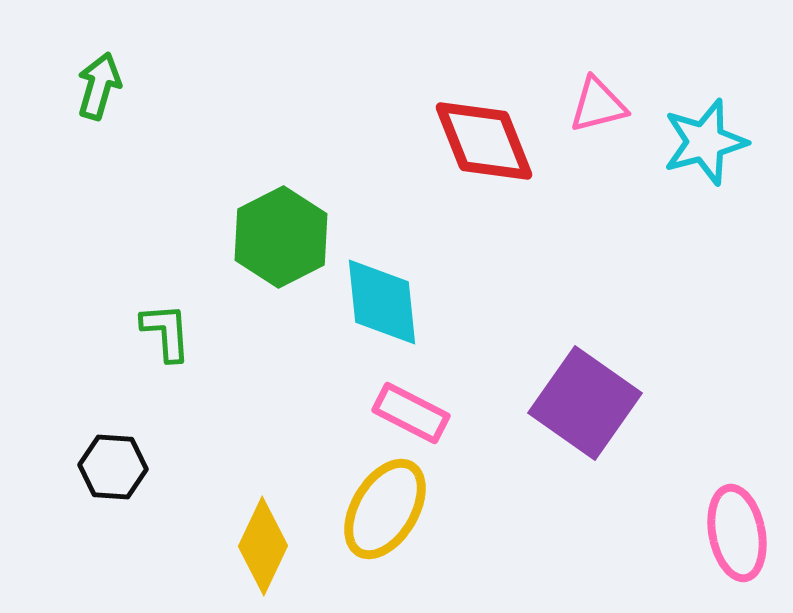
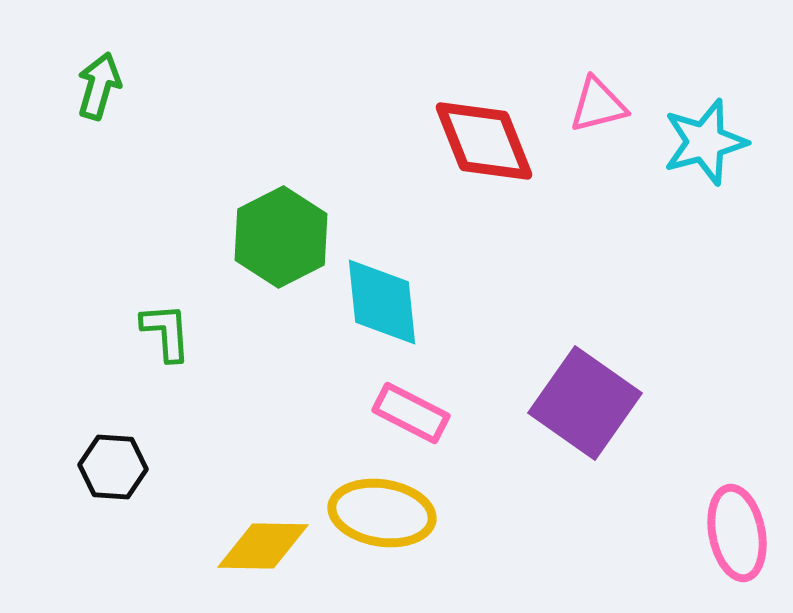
yellow ellipse: moved 3 px left, 4 px down; rotated 68 degrees clockwise
yellow diamond: rotated 66 degrees clockwise
